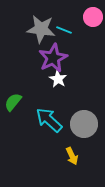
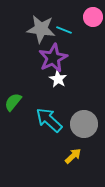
yellow arrow: moved 1 px right; rotated 108 degrees counterclockwise
